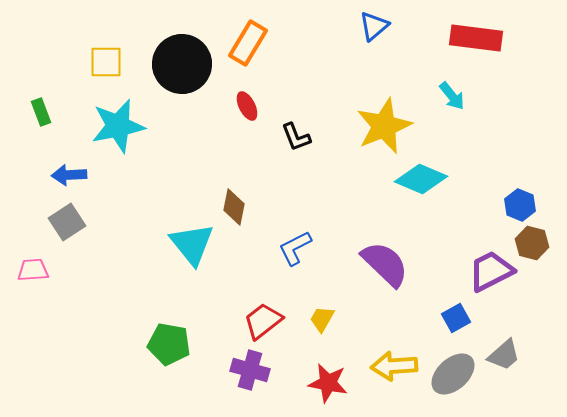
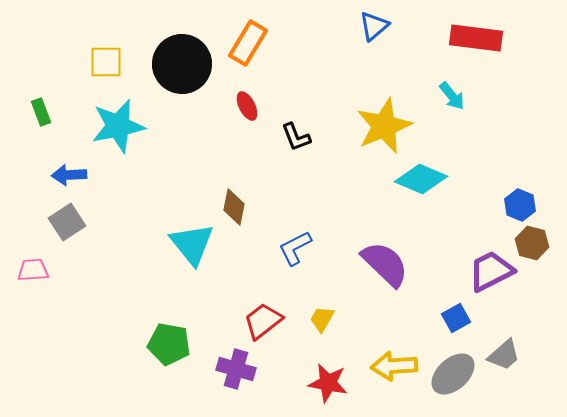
purple cross: moved 14 px left, 1 px up
